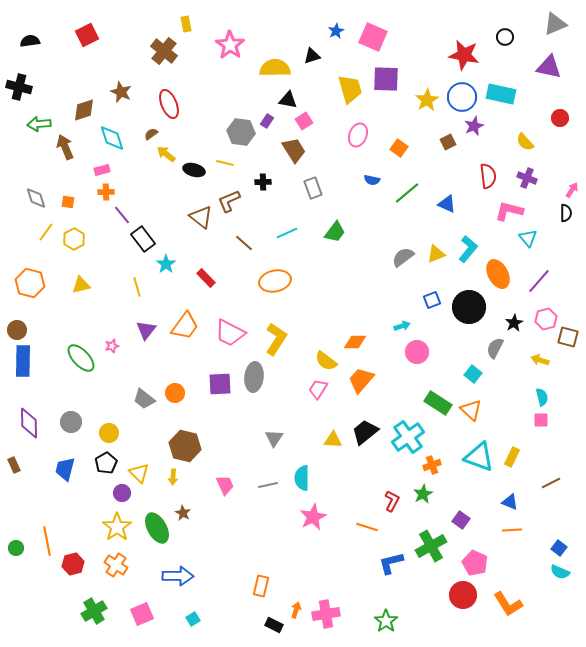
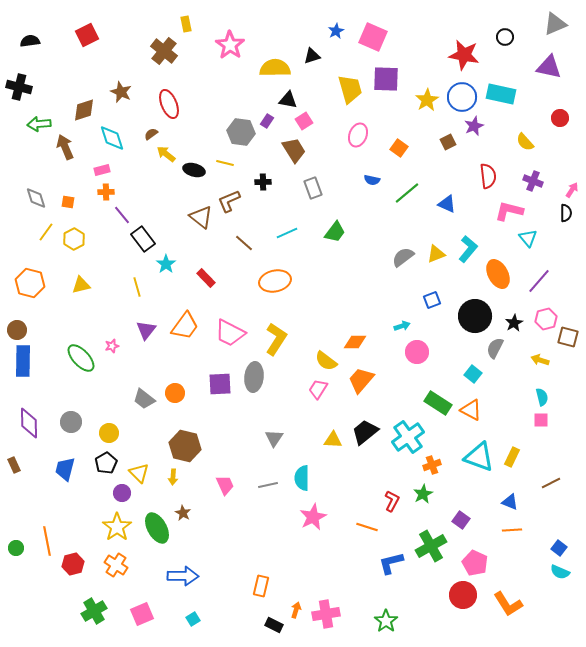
purple cross at (527, 178): moved 6 px right, 3 px down
black circle at (469, 307): moved 6 px right, 9 px down
orange triangle at (471, 410): rotated 15 degrees counterclockwise
blue arrow at (178, 576): moved 5 px right
